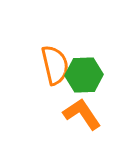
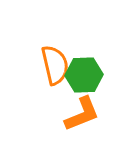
orange L-shape: rotated 102 degrees clockwise
